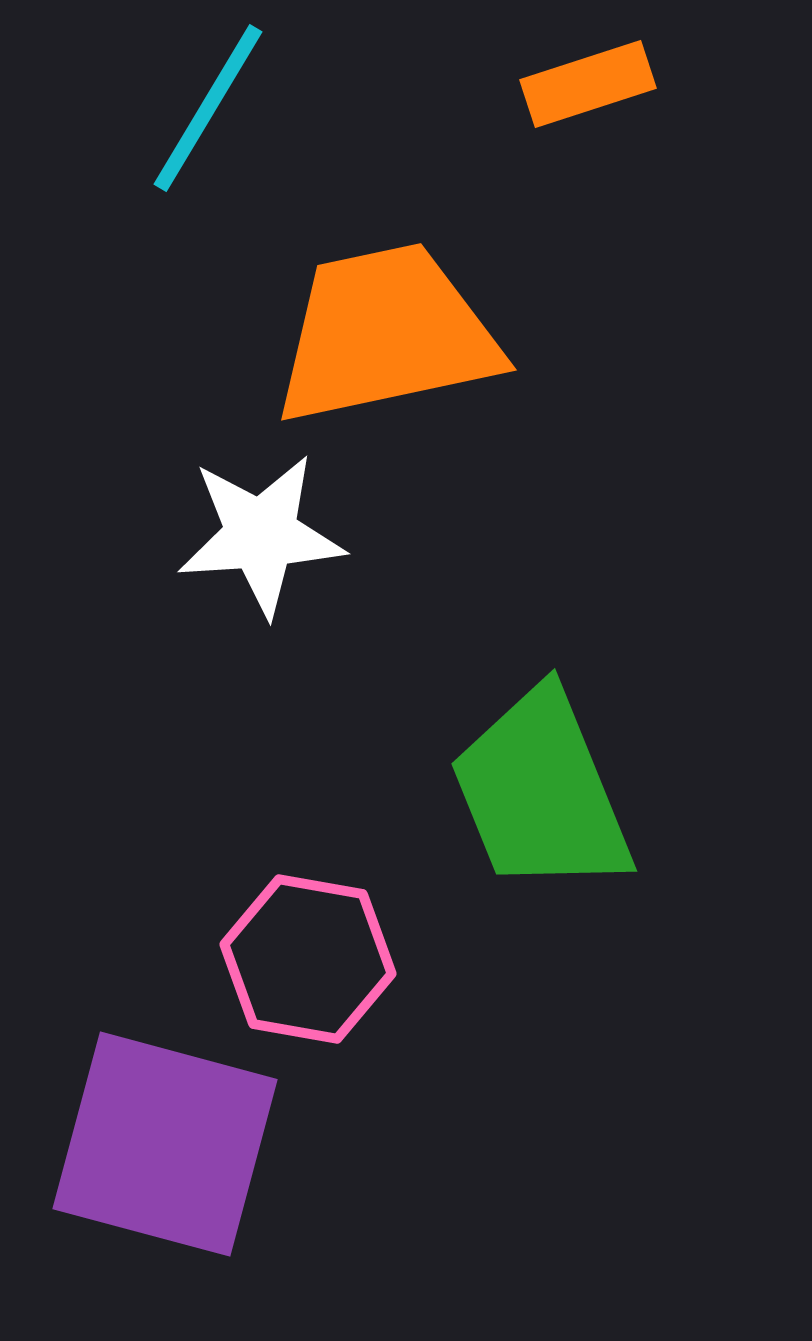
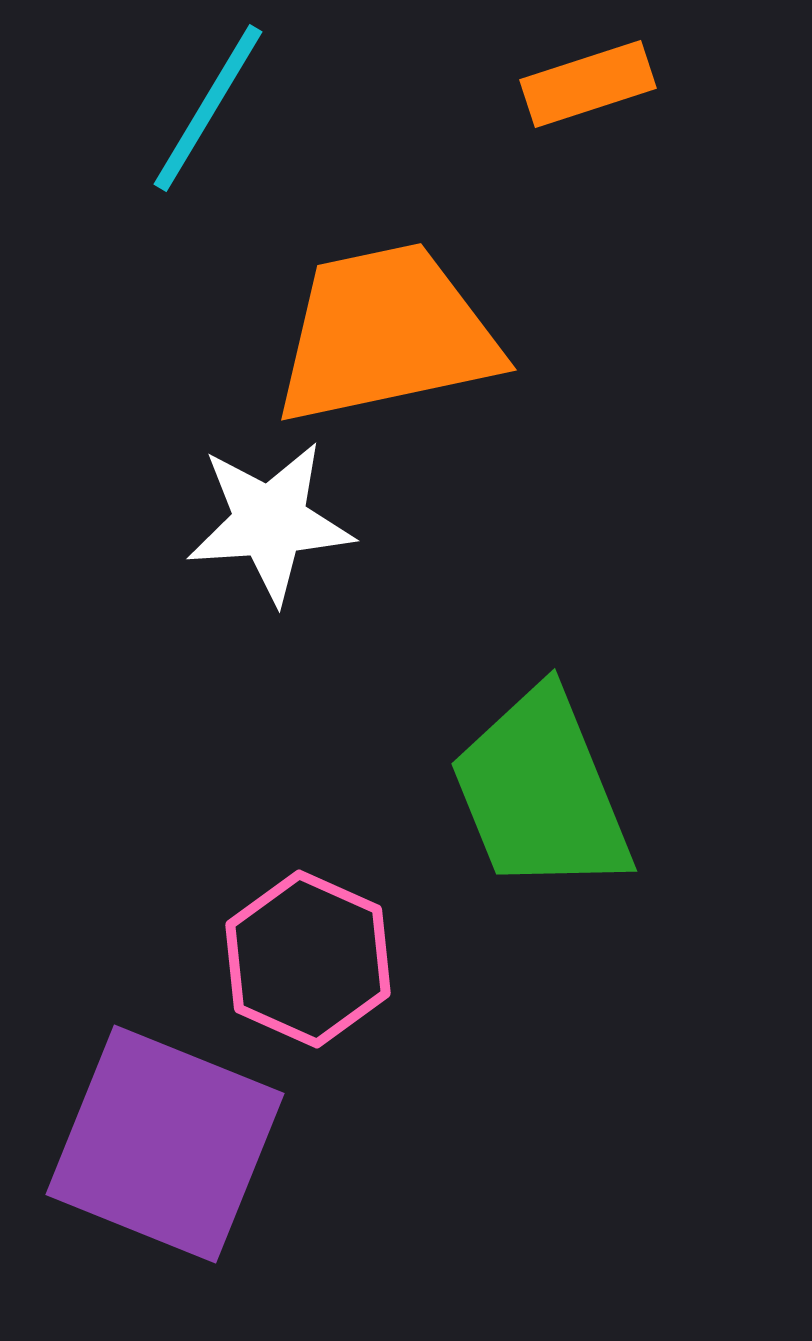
white star: moved 9 px right, 13 px up
pink hexagon: rotated 14 degrees clockwise
purple square: rotated 7 degrees clockwise
